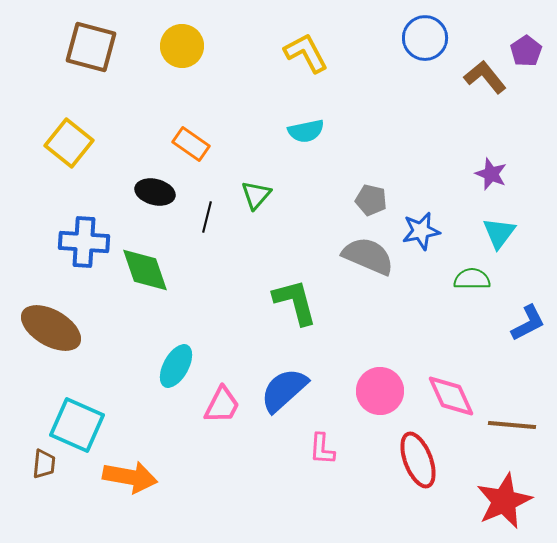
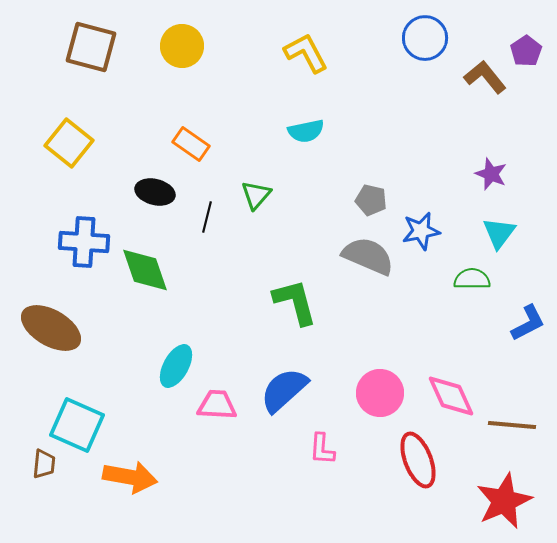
pink circle: moved 2 px down
pink trapezoid: moved 5 px left; rotated 114 degrees counterclockwise
